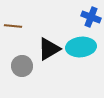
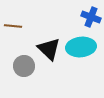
black triangle: rotated 45 degrees counterclockwise
gray circle: moved 2 px right
